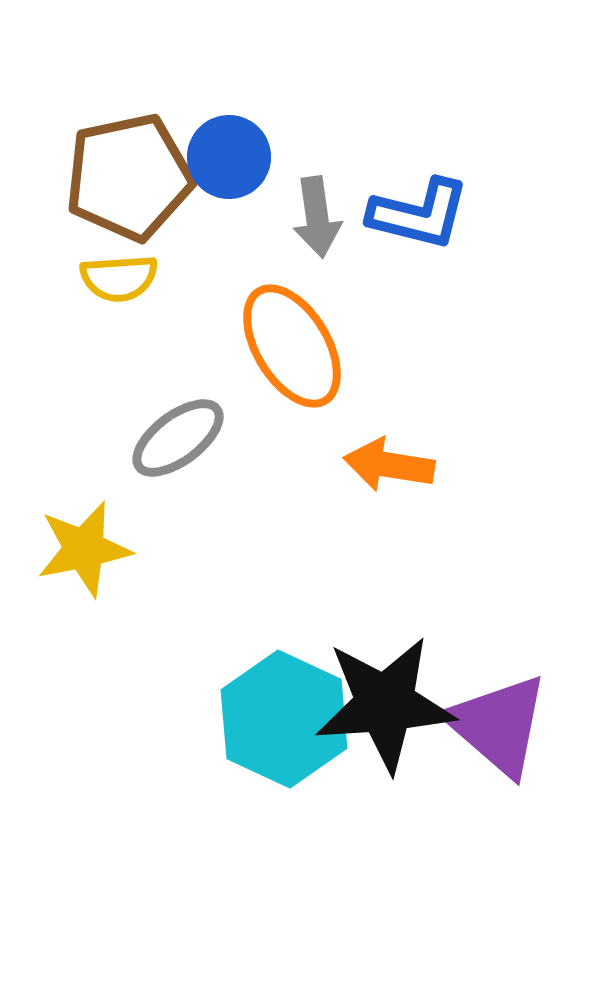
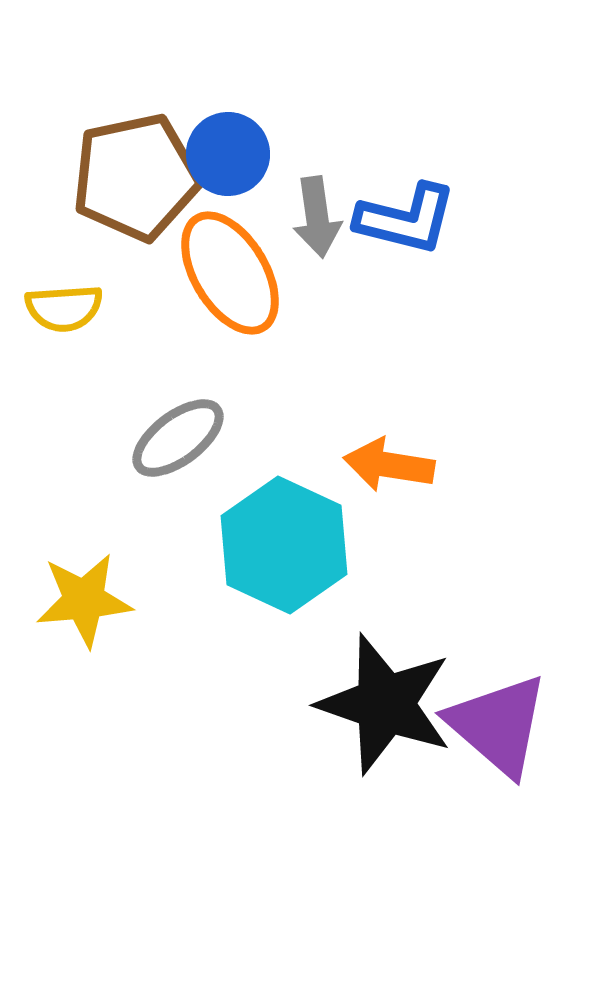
blue circle: moved 1 px left, 3 px up
brown pentagon: moved 7 px right
blue L-shape: moved 13 px left, 5 px down
yellow semicircle: moved 55 px left, 30 px down
orange ellipse: moved 62 px left, 73 px up
yellow star: moved 51 px down; rotated 6 degrees clockwise
black star: rotated 23 degrees clockwise
cyan hexagon: moved 174 px up
